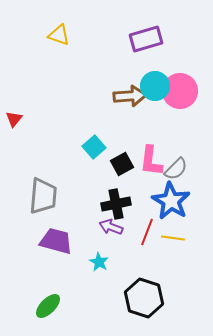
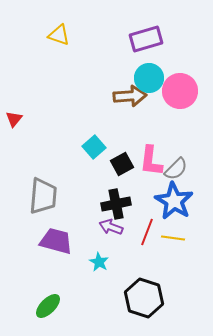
cyan circle: moved 6 px left, 8 px up
blue star: moved 3 px right
